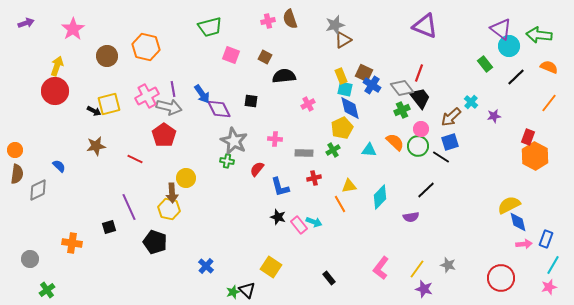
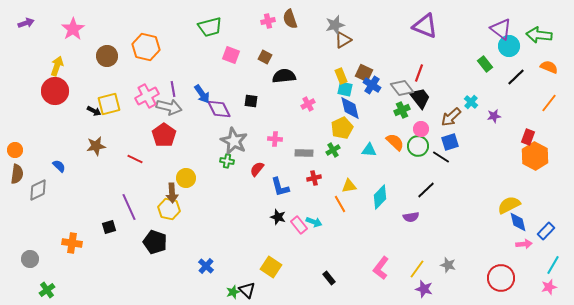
blue rectangle at (546, 239): moved 8 px up; rotated 24 degrees clockwise
